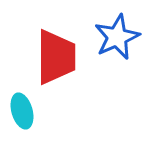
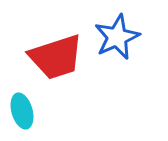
red trapezoid: rotated 72 degrees clockwise
